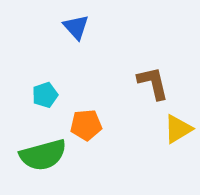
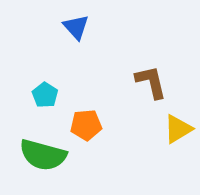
brown L-shape: moved 2 px left, 1 px up
cyan pentagon: rotated 20 degrees counterclockwise
green semicircle: rotated 30 degrees clockwise
